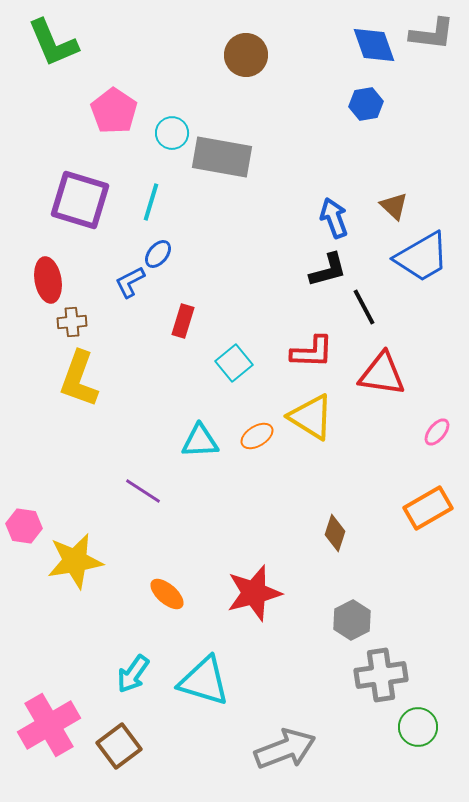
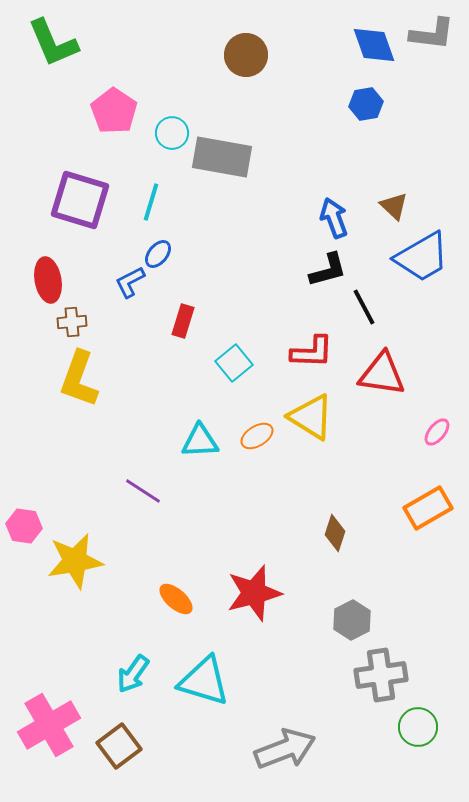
orange ellipse at (167, 594): moved 9 px right, 5 px down
